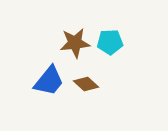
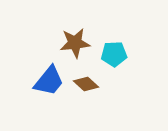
cyan pentagon: moved 4 px right, 12 px down
